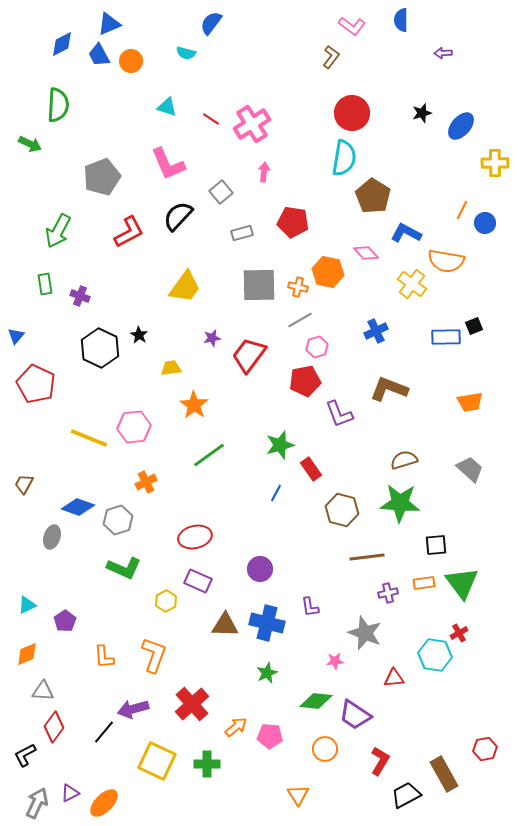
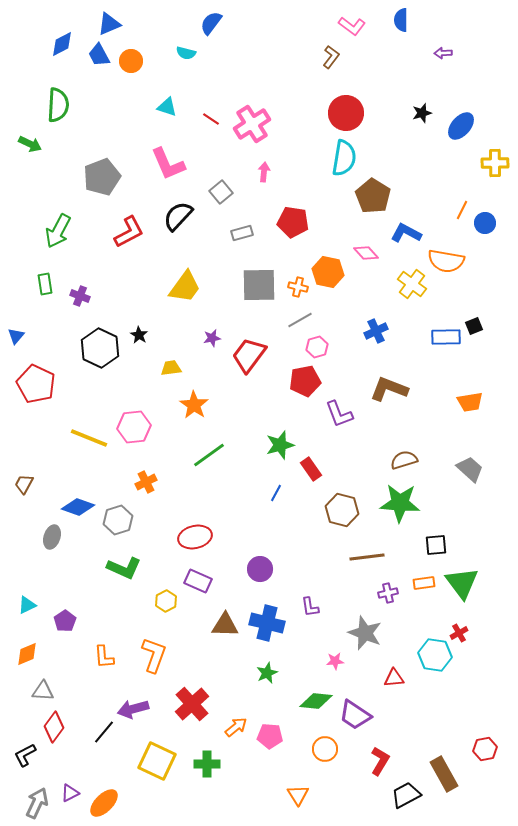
red circle at (352, 113): moved 6 px left
